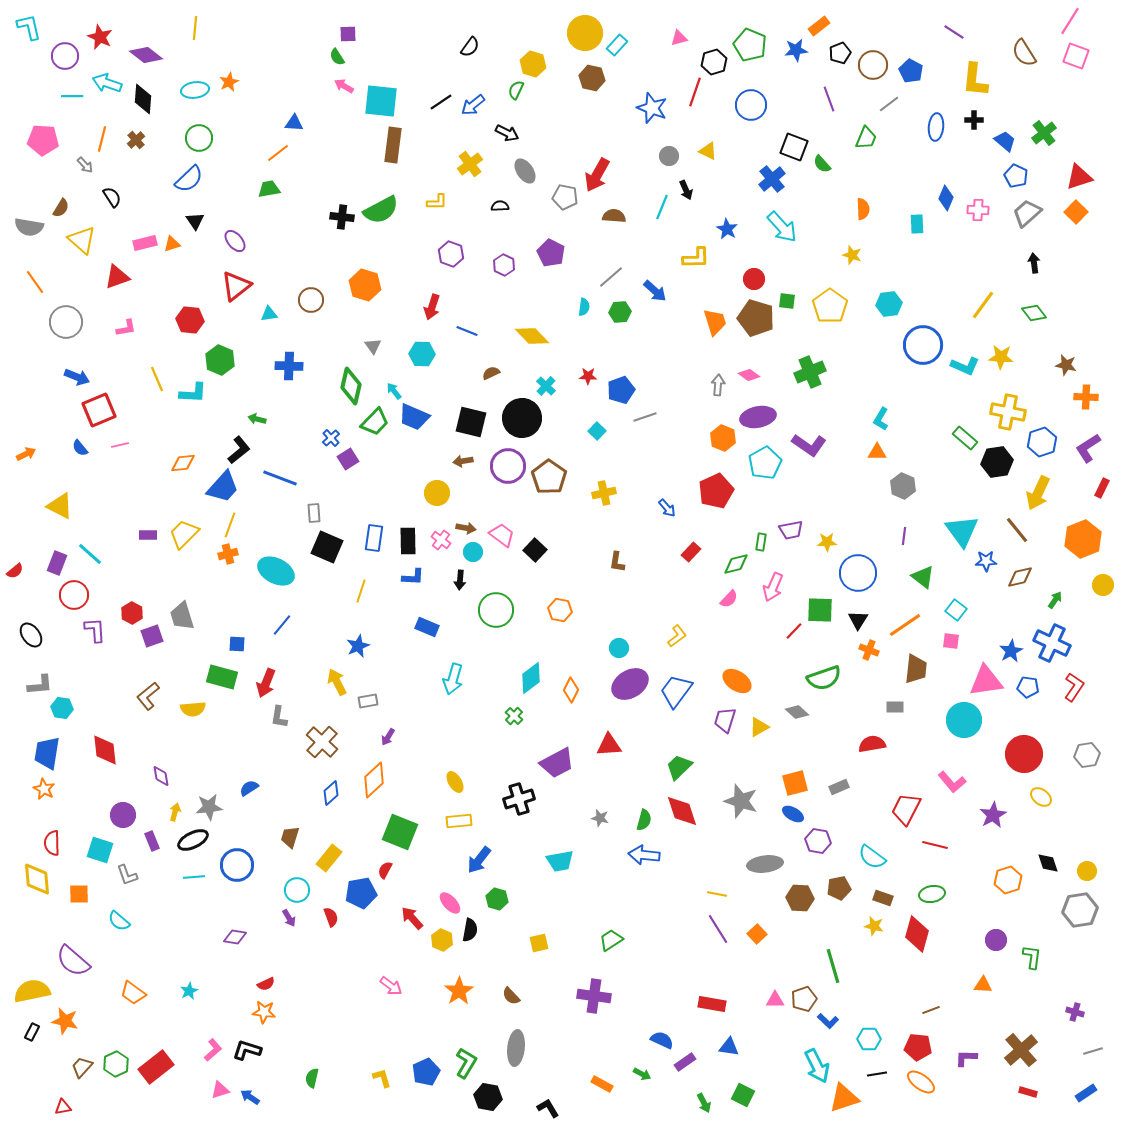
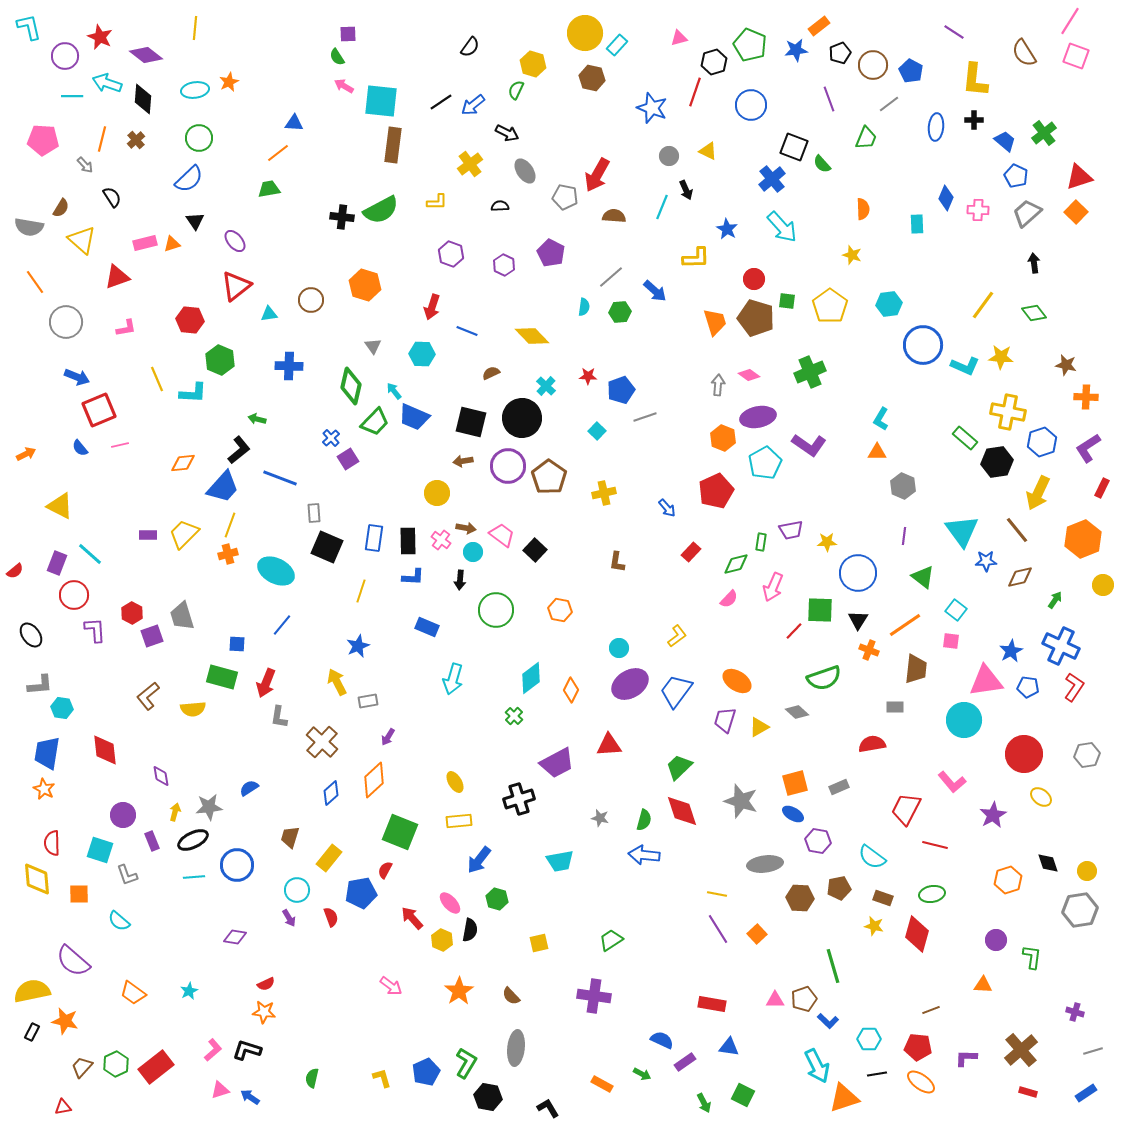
blue cross at (1052, 643): moved 9 px right, 3 px down
